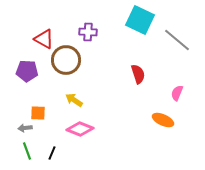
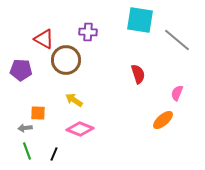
cyan square: rotated 16 degrees counterclockwise
purple pentagon: moved 6 px left, 1 px up
orange ellipse: rotated 65 degrees counterclockwise
black line: moved 2 px right, 1 px down
